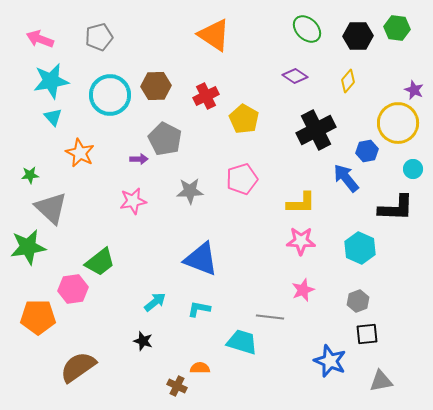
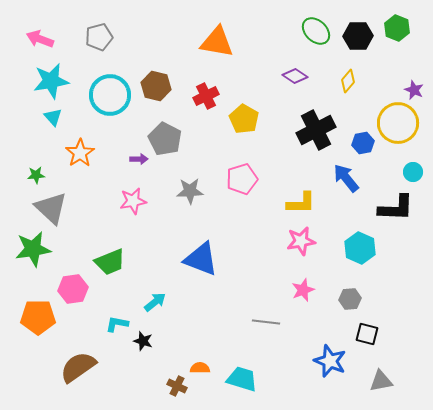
green hexagon at (397, 28): rotated 15 degrees clockwise
green ellipse at (307, 29): moved 9 px right, 2 px down
orange triangle at (214, 35): moved 3 px right, 7 px down; rotated 24 degrees counterclockwise
brown hexagon at (156, 86): rotated 16 degrees clockwise
blue hexagon at (367, 151): moved 4 px left, 8 px up
orange star at (80, 153): rotated 12 degrees clockwise
cyan circle at (413, 169): moved 3 px down
green star at (30, 175): moved 6 px right
pink star at (301, 241): rotated 12 degrees counterclockwise
green star at (28, 247): moved 5 px right, 2 px down
green trapezoid at (100, 262): moved 10 px right; rotated 16 degrees clockwise
gray hexagon at (358, 301): moved 8 px left, 2 px up; rotated 15 degrees clockwise
cyan L-shape at (199, 309): moved 82 px left, 15 px down
gray line at (270, 317): moved 4 px left, 5 px down
black square at (367, 334): rotated 20 degrees clockwise
cyan trapezoid at (242, 342): moved 37 px down
